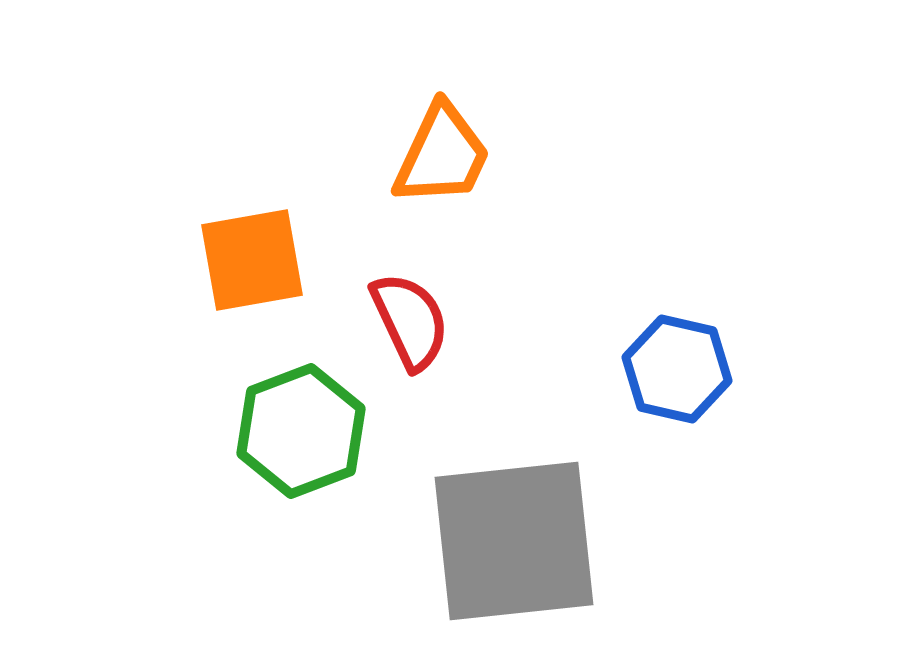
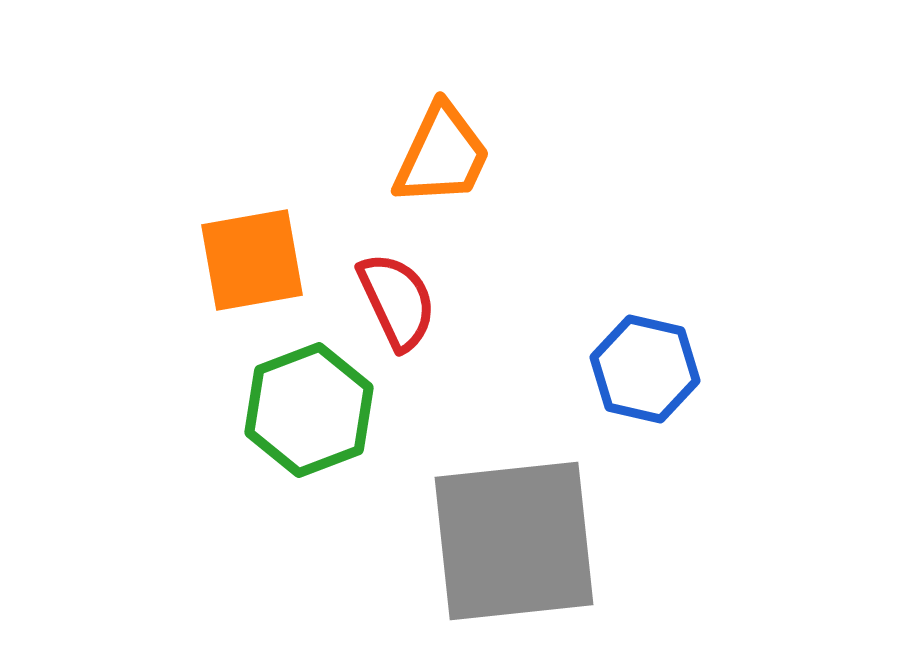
red semicircle: moved 13 px left, 20 px up
blue hexagon: moved 32 px left
green hexagon: moved 8 px right, 21 px up
